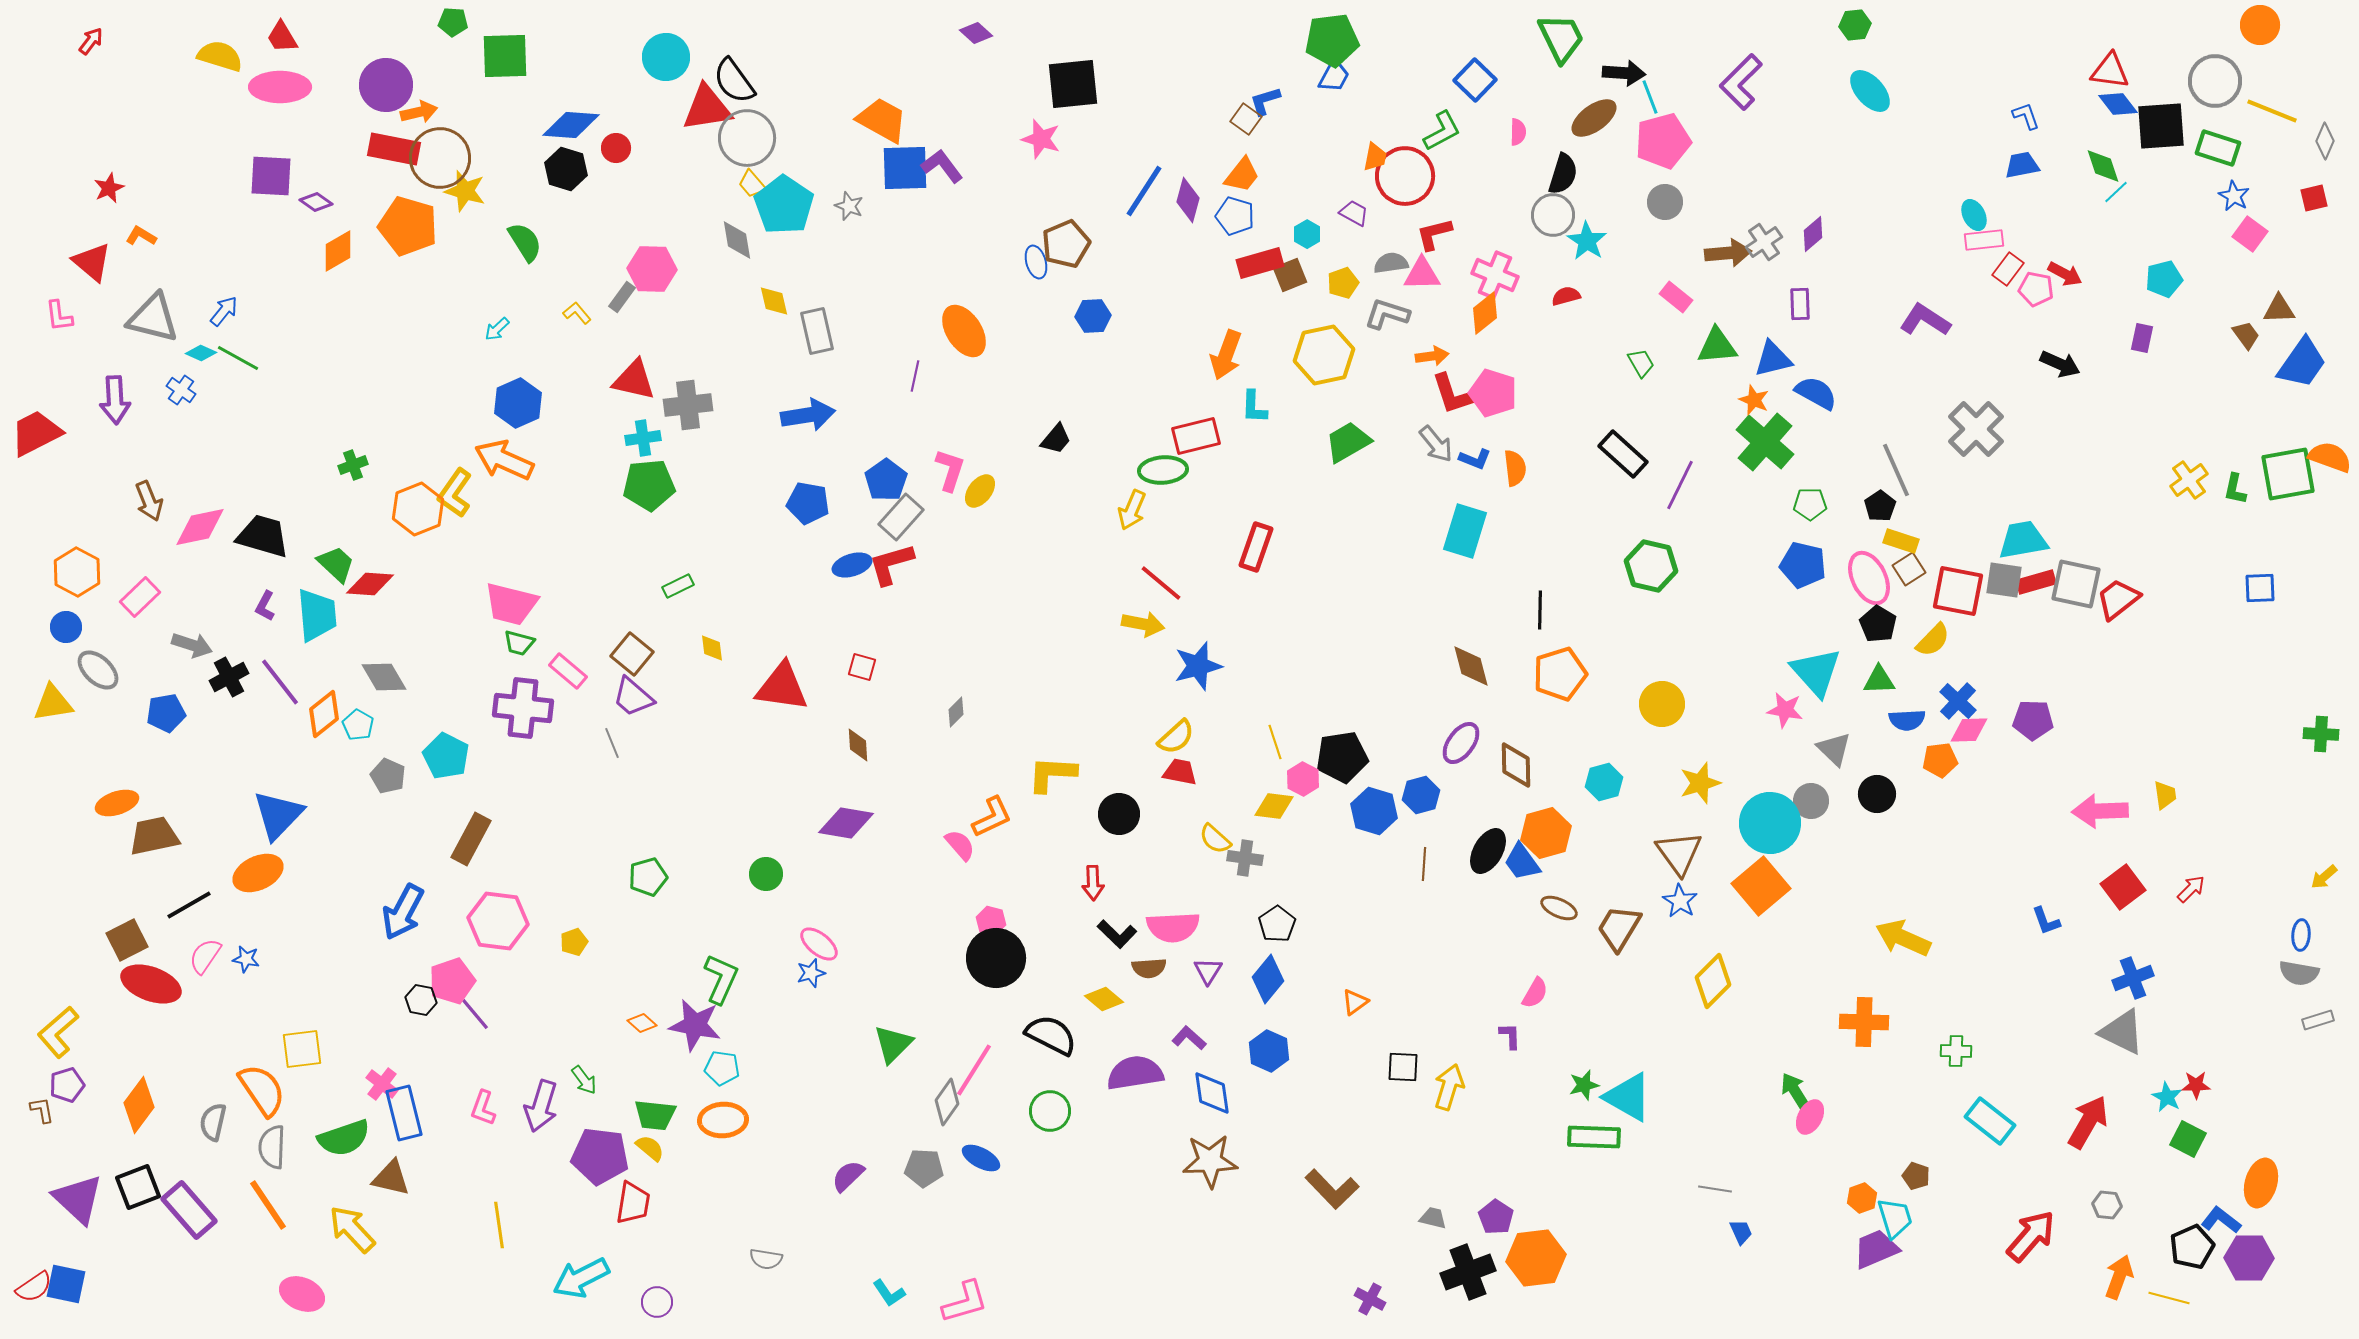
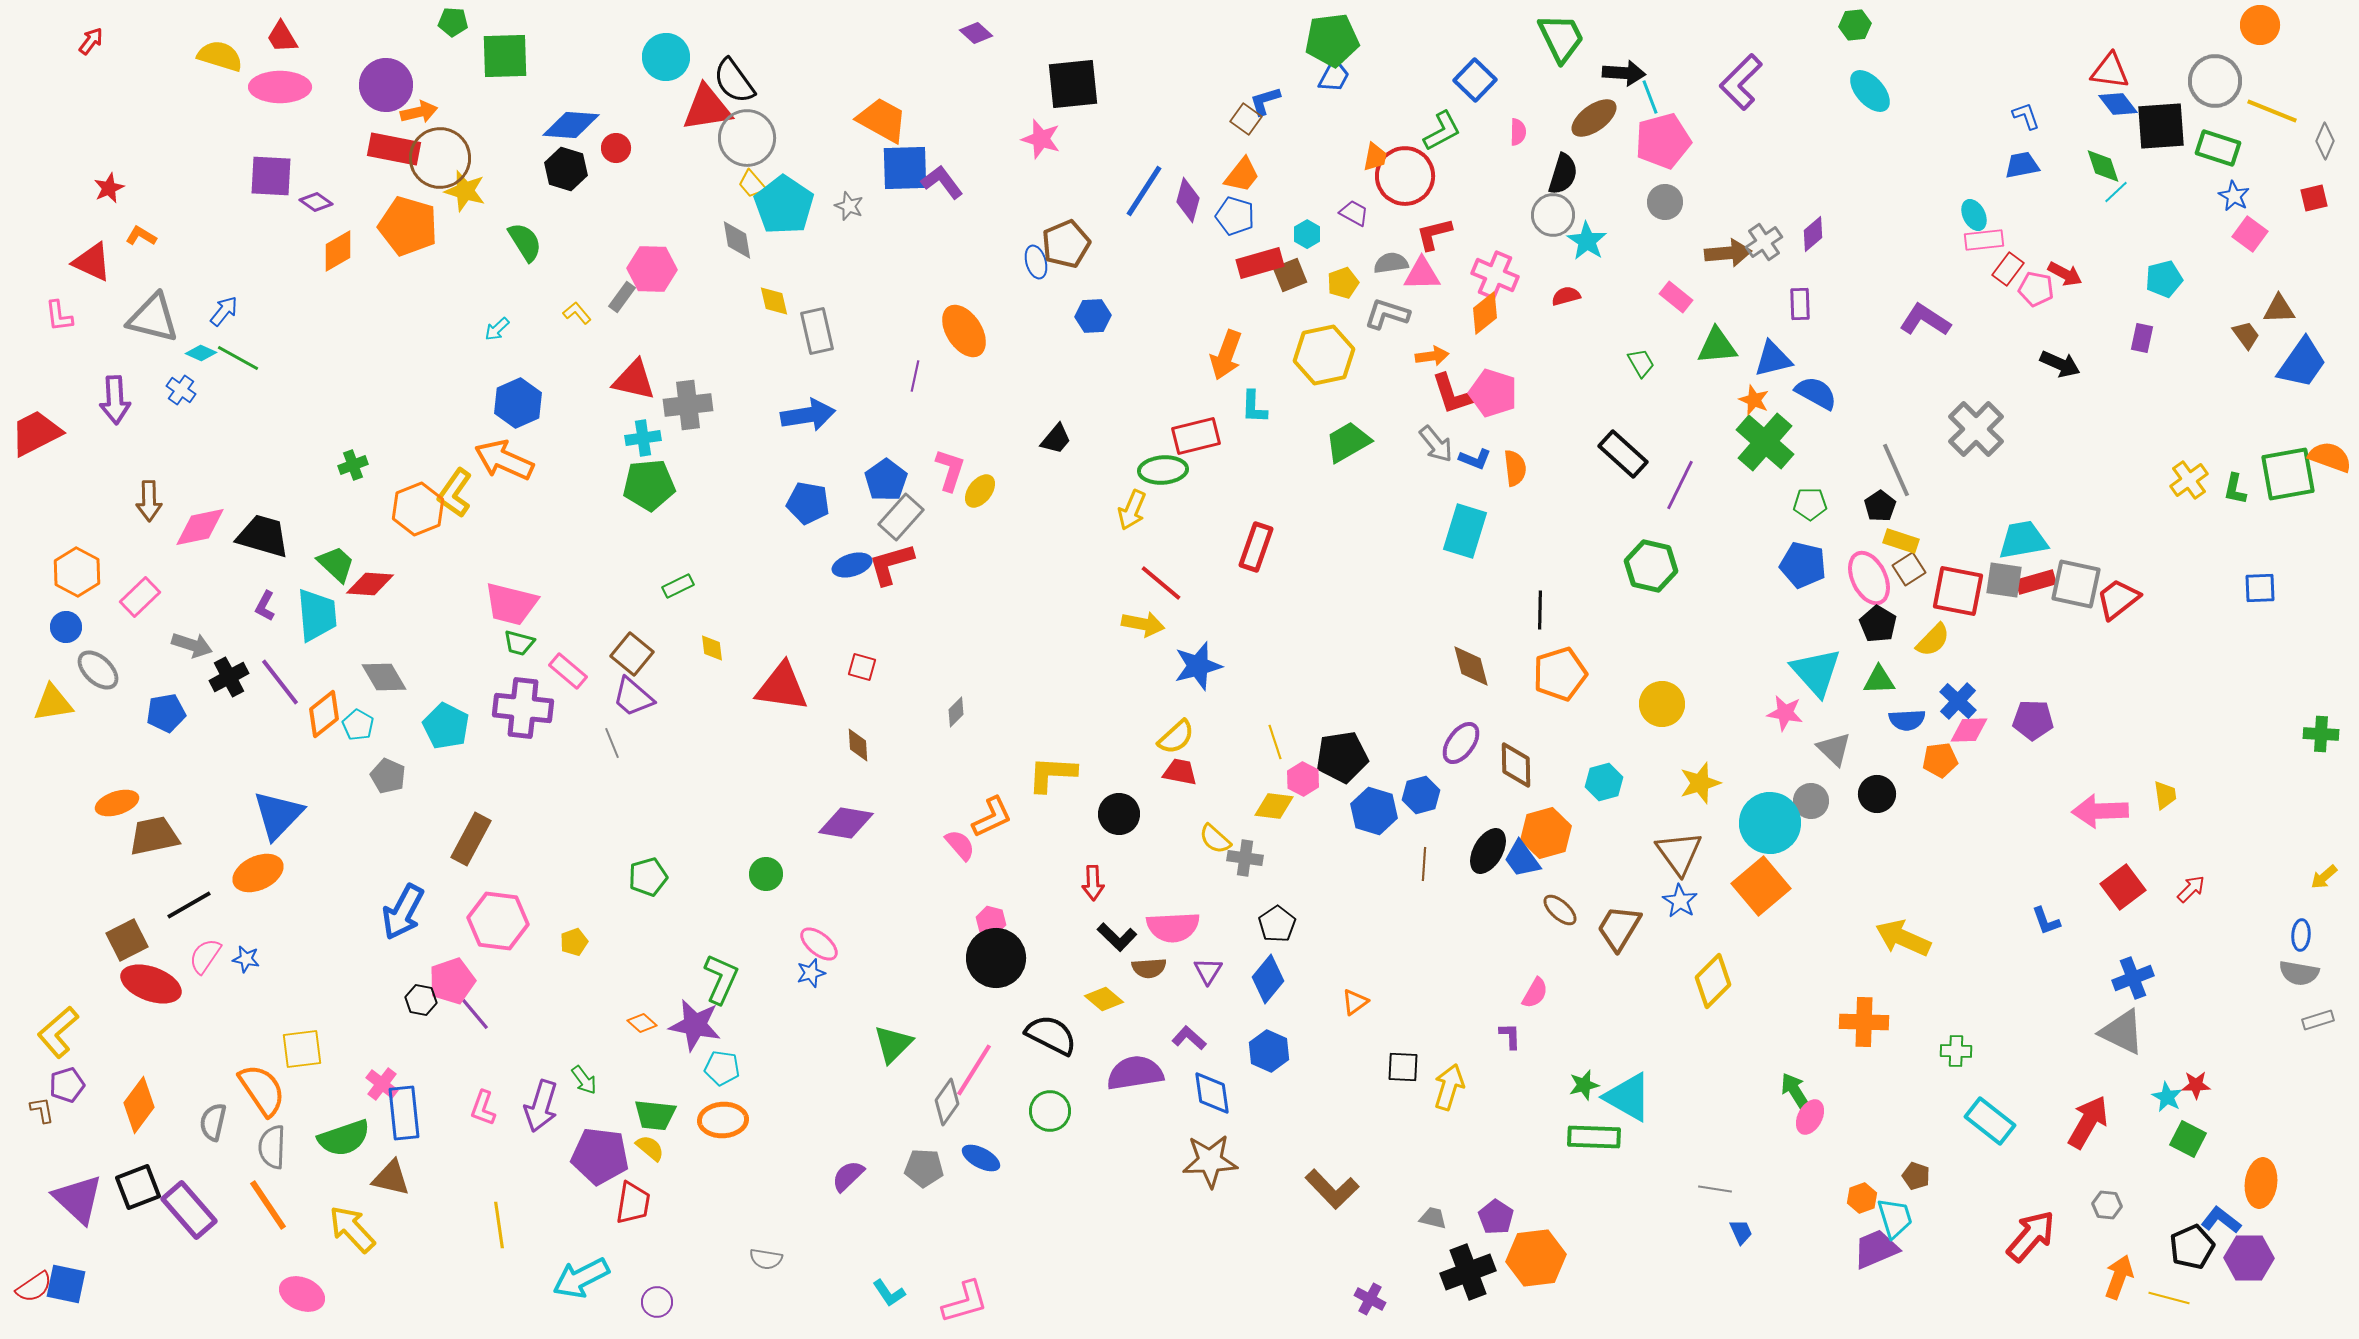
purple L-shape at (942, 166): moved 16 px down
red triangle at (92, 262): rotated 15 degrees counterclockwise
brown arrow at (149, 501): rotated 21 degrees clockwise
pink star at (1785, 710): moved 3 px down
cyan pentagon at (446, 756): moved 30 px up
blue trapezoid at (1522, 862): moved 3 px up
brown ellipse at (1559, 908): moved 1 px right, 2 px down; rotated 18 degrees clockwise
black L-shape at (1117, 934): moved 3 px down
blue rectangle at (404, 1113): rotated 8 degrees clockwise
orange ellipse at (2261, 1183): rotated 9 degrees counterclockwise
